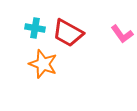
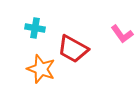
red trapezoid: moved 5 px right, 16 px down
orange star: moved 2 px left, 5 px down
